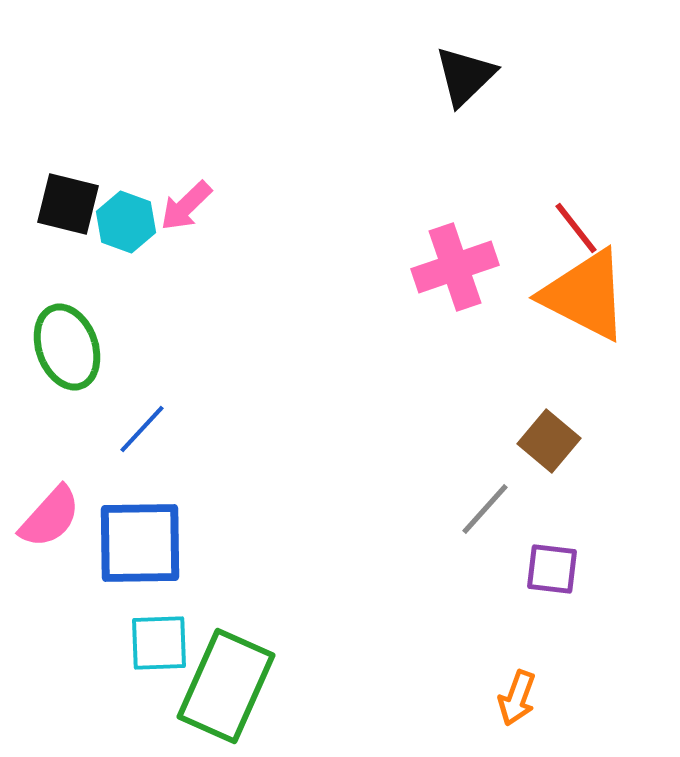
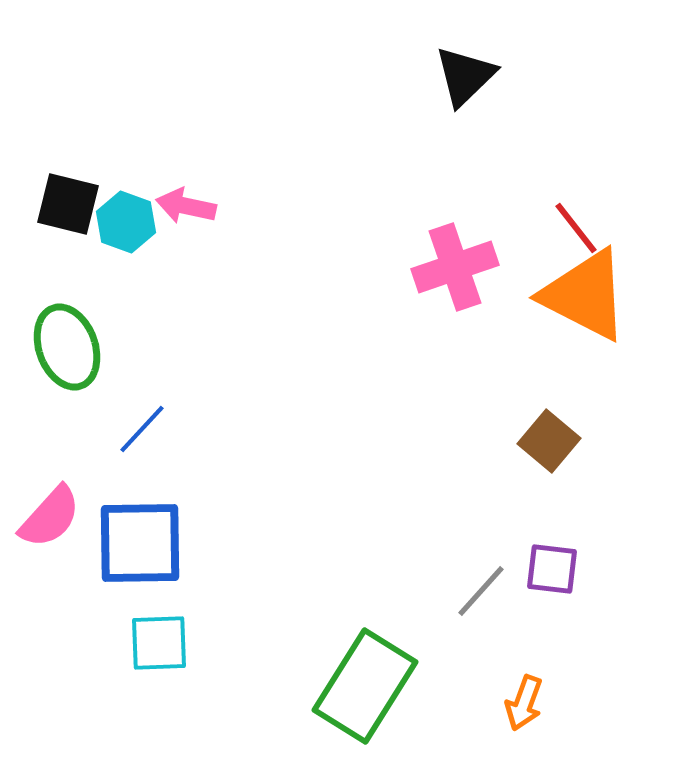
pink arrow: rotated 56 degrees clockwise
gray line: moved 4 px left, 82 px down
green rectangle: moved 139 px right; rotated 8 degrees clockwise
orange arrow: moved 7 px right, 5 px down
